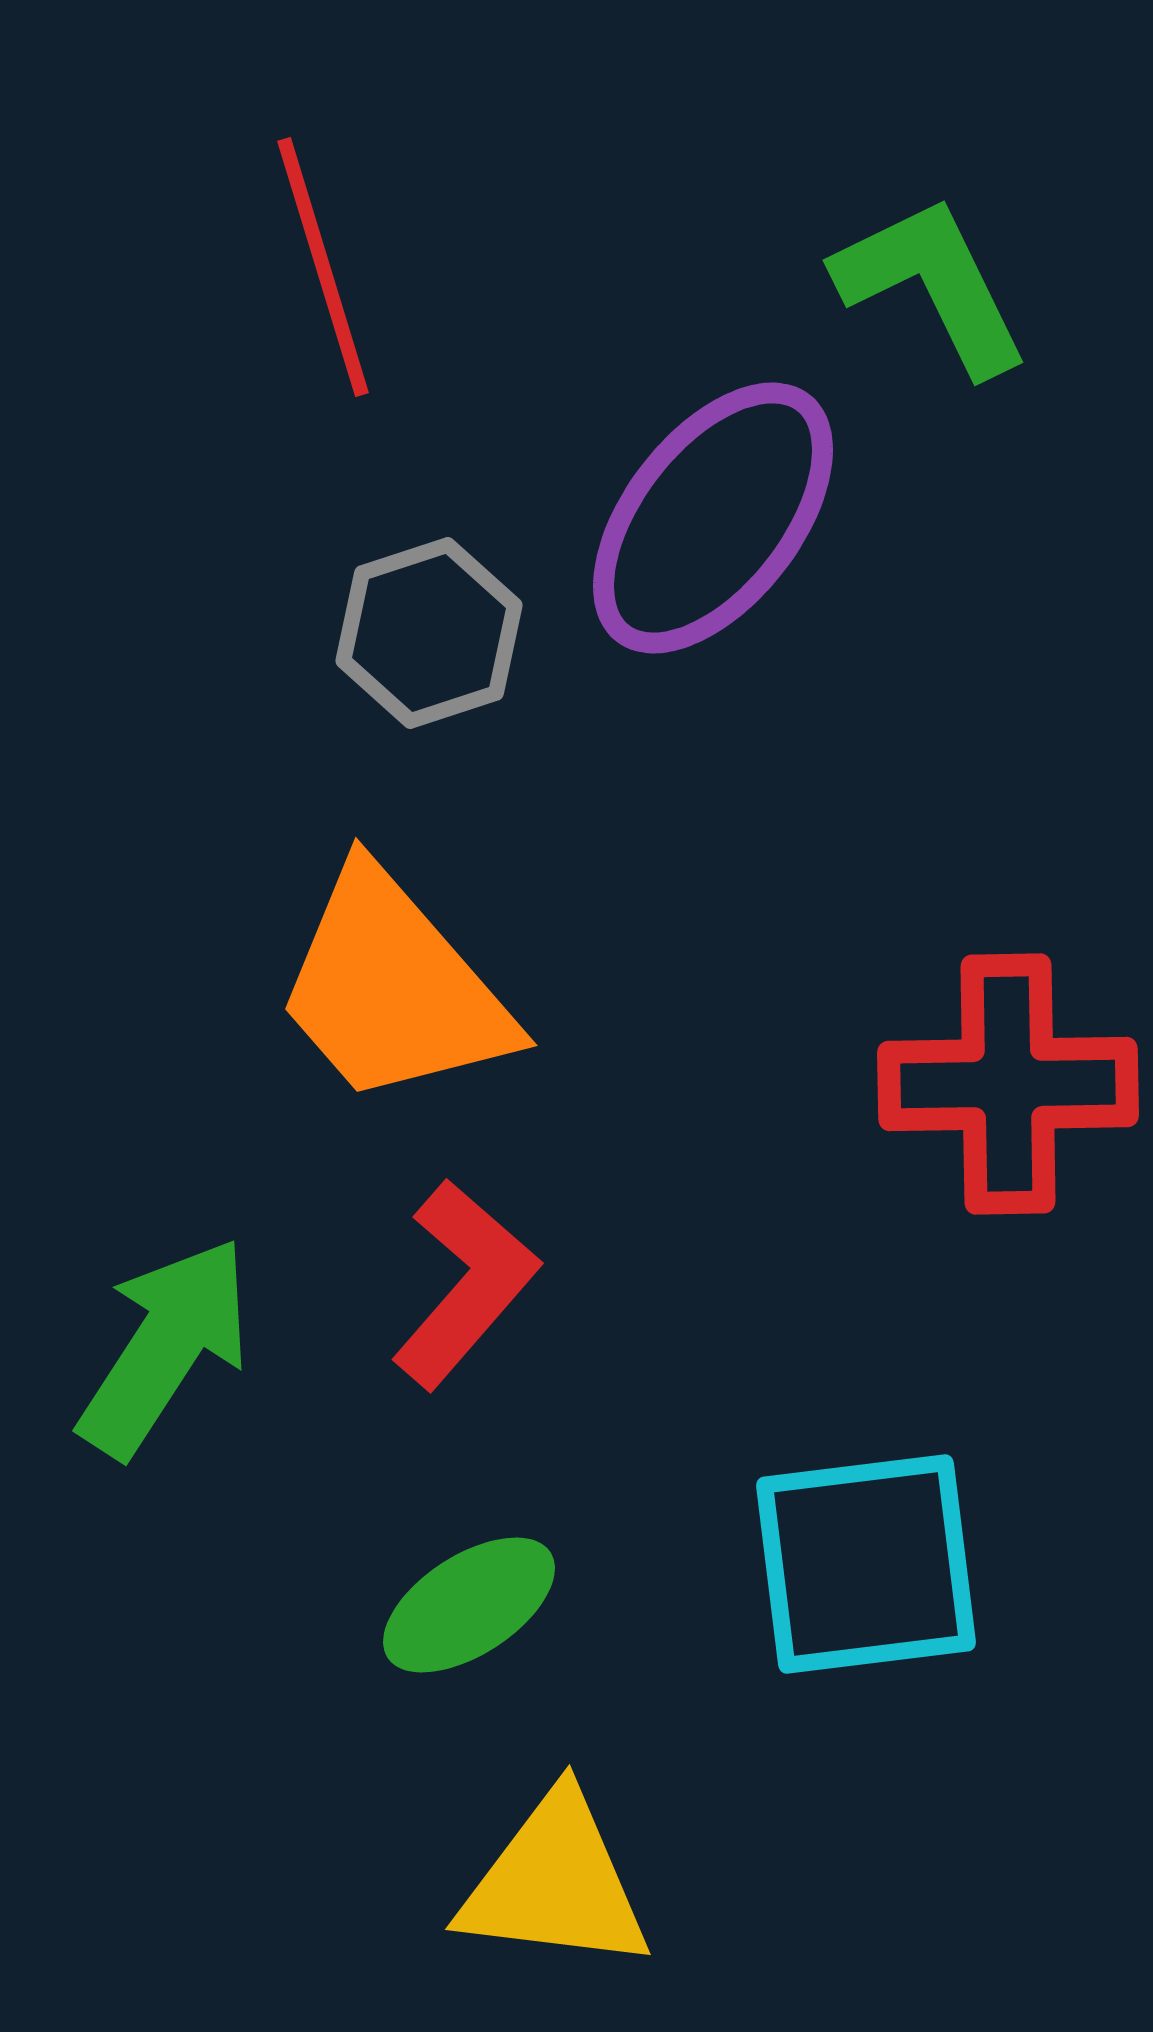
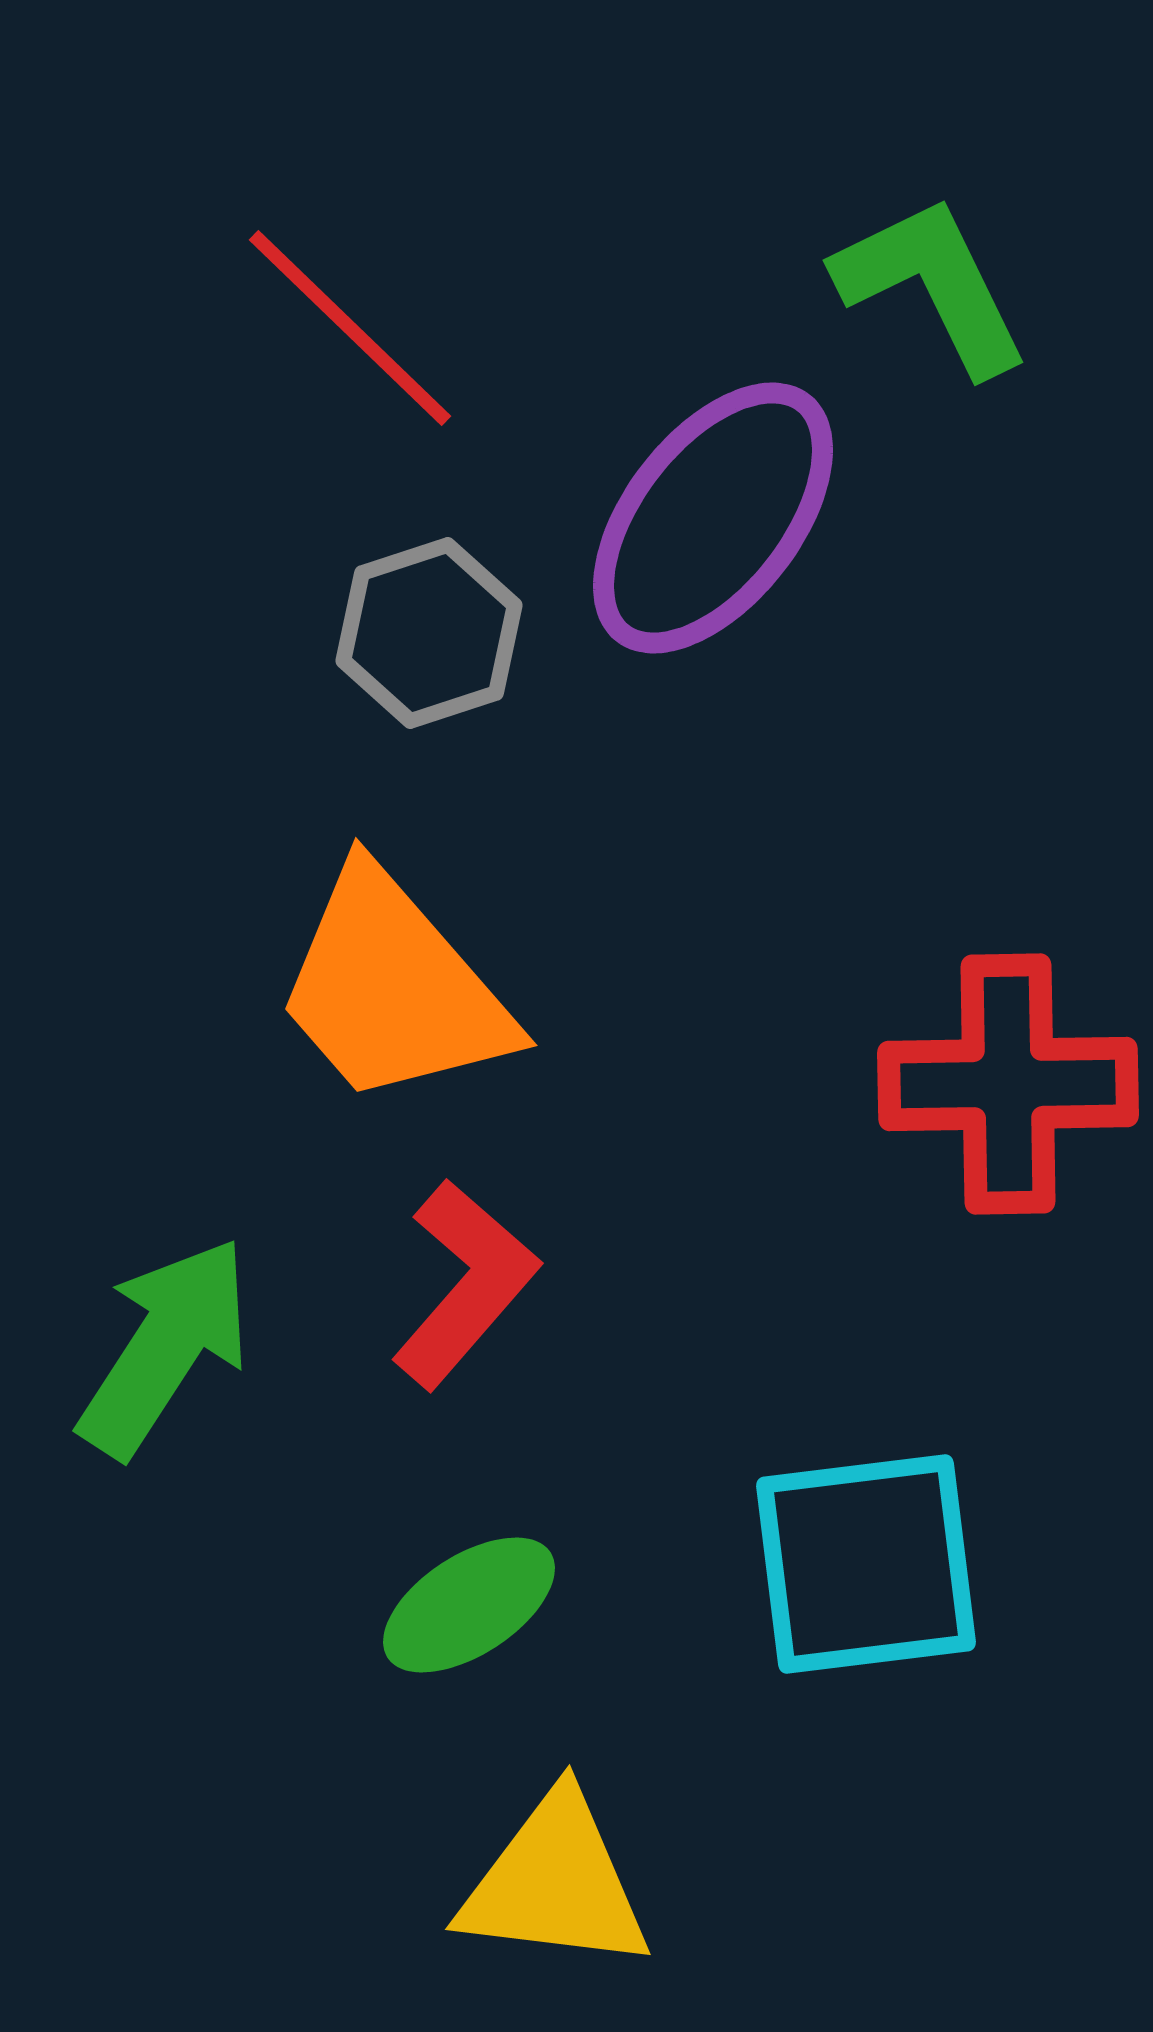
red line: moved 27 px right, 61 px down; rotated 29 degrees counterclockwise
